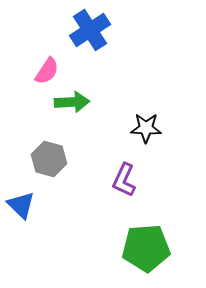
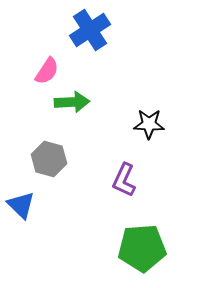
black star: moved 3 px right, 4 px up
green pentagon: moved 4 px left
